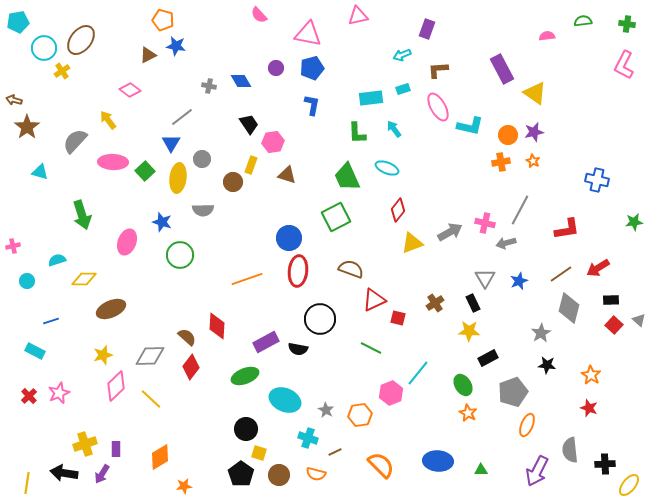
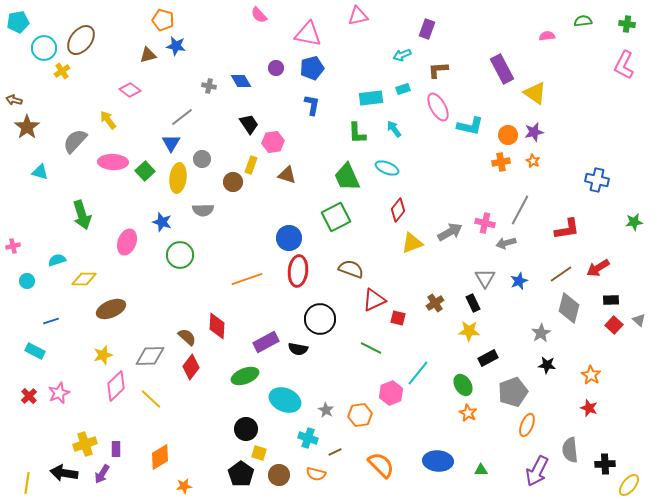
brown triangle at (148, 55): rotated 12 degrees clockwise
